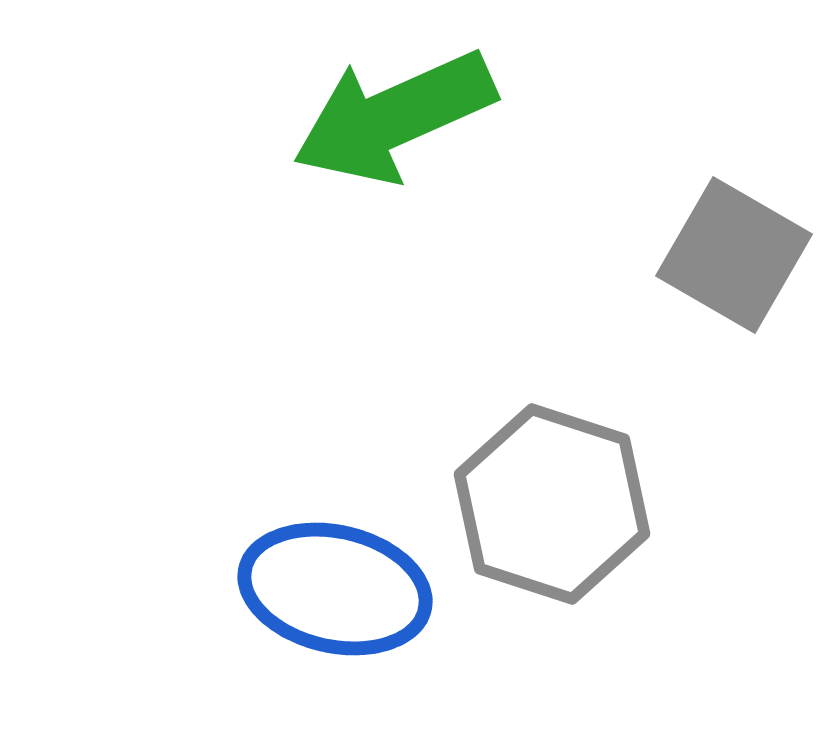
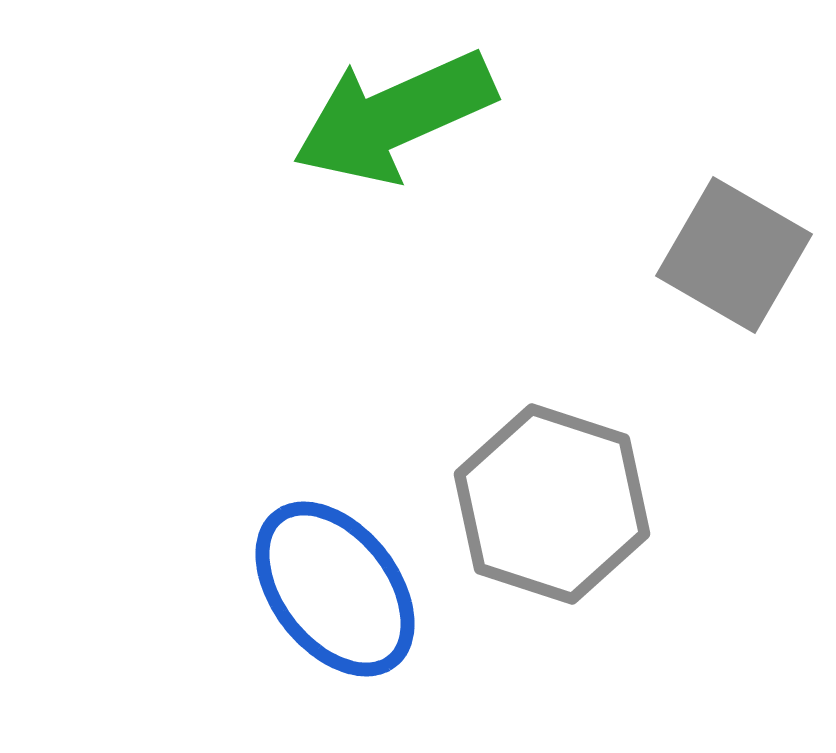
blue ellipse: rotated 39 degrees clockwise
